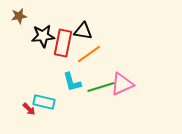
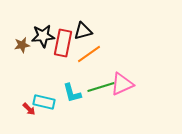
brown star: moved 3 px right, 29 px down
black triangle: rotated 24 degrees counterclockwise
cyan L-shape: moved 11 px down
